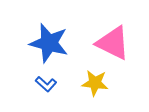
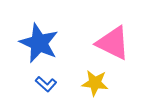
blue star: moved 10 px left; rotated 9 degrees clockwise
